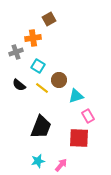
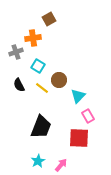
black semicircle: rotated 24 degrees clockwise
cyan triangle: moved 2 px right; rotated 28 degrees counterclockwise
cyan star: rotated 16 degrees counterclockwise
